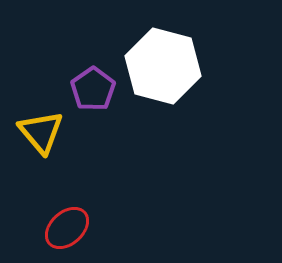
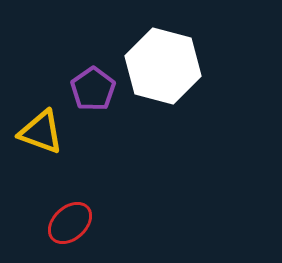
yellow triangle: rotated 30 degrees counterclockwise
red ellipse: moved 3 px right, 5 px up
